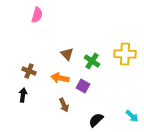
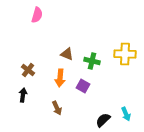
brown triangle: rotated 24 degrees counterclockwise
green cross: rotated 21 degrees counterclockwise
brown cross: moved 1 px left, 1 px up; rotated 16 degrees clockwise
orange arrow: rotated 96 degrees counterclockwise
brown arrow: moved 7 px left, 3 px down
cyan arrow: moved 6 px left, 2 px up; rotated 24 degrees clockwise
black semicircle: moved 7 px right
